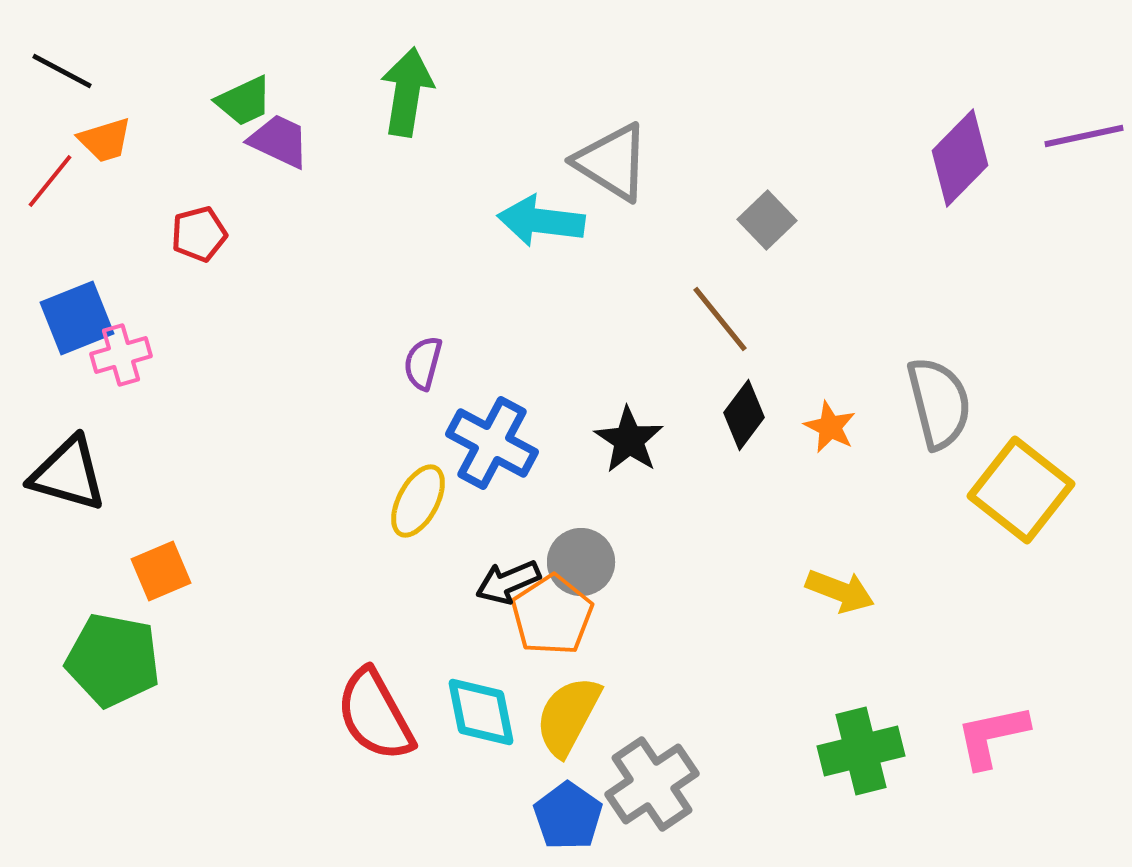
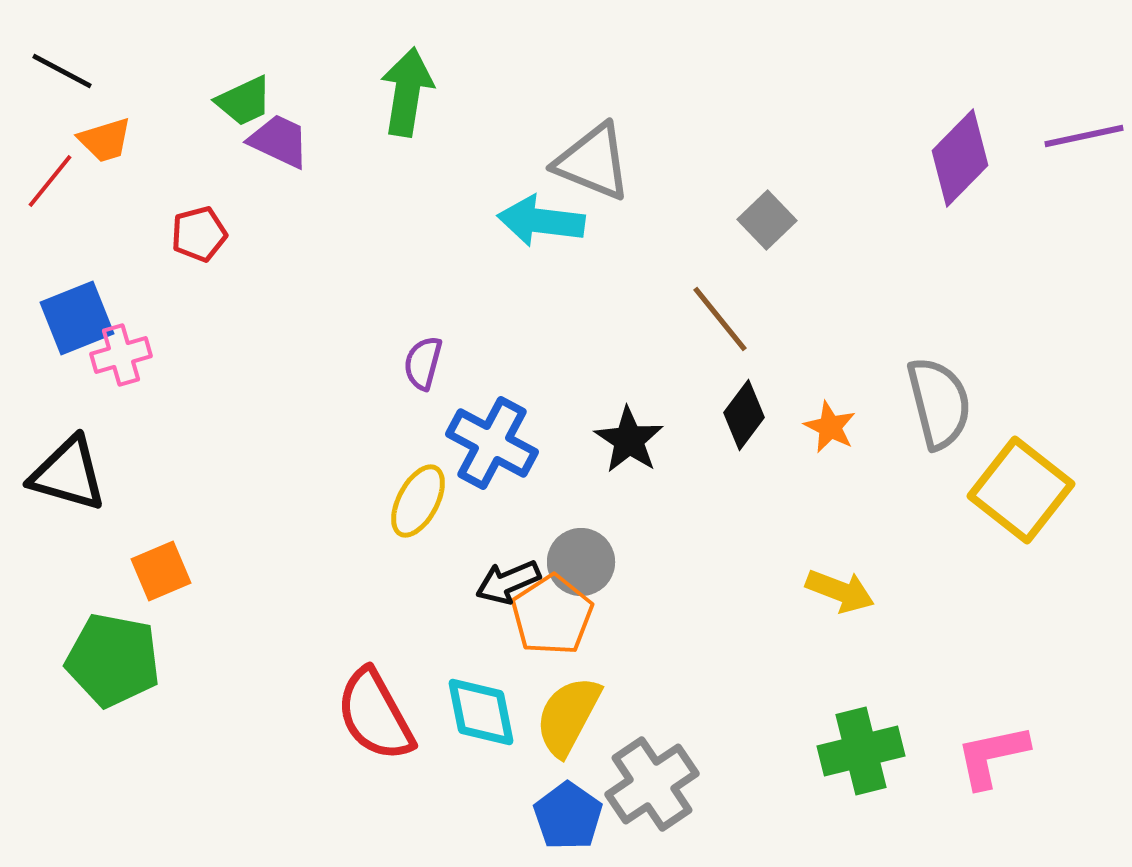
gray triangle: moved 19 px left; rotated 10 degrees counterclockwise
pink L-shape: moved 20 px down
